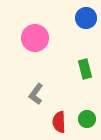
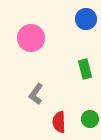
blue circle: moved 1 px down
pink circle: moved 4 px left
green circle: moved 3 px right
